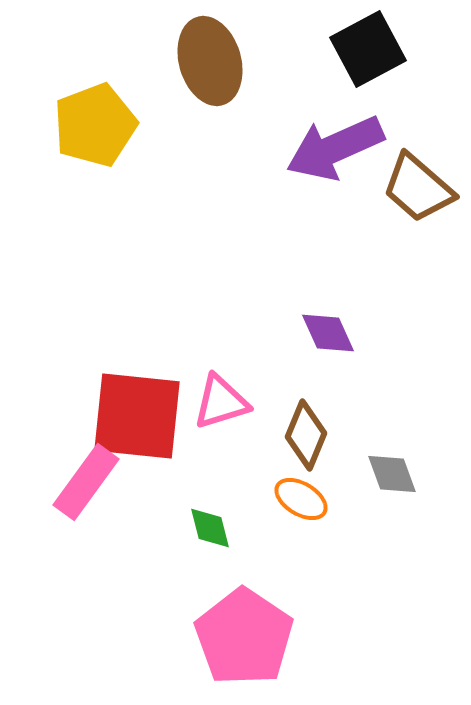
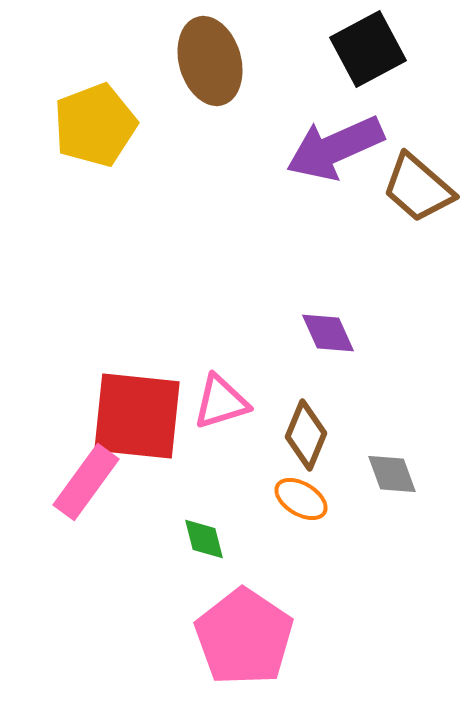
green diamond: moved 6 px left, 11 px down
